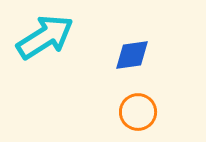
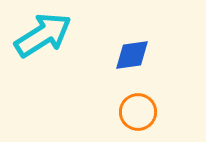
cyan arrow: moved 2 px left, 2 px up
